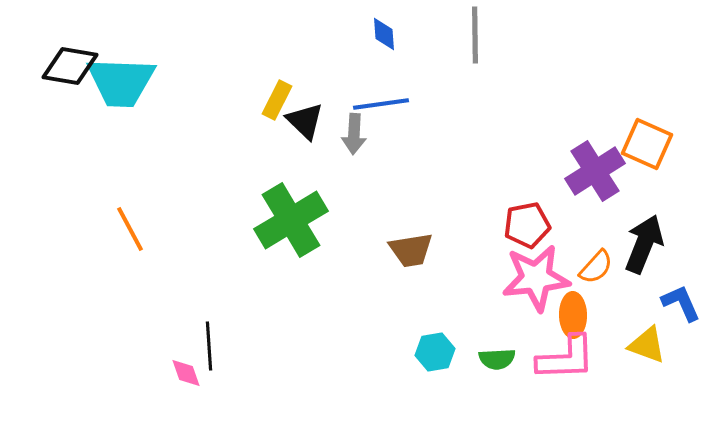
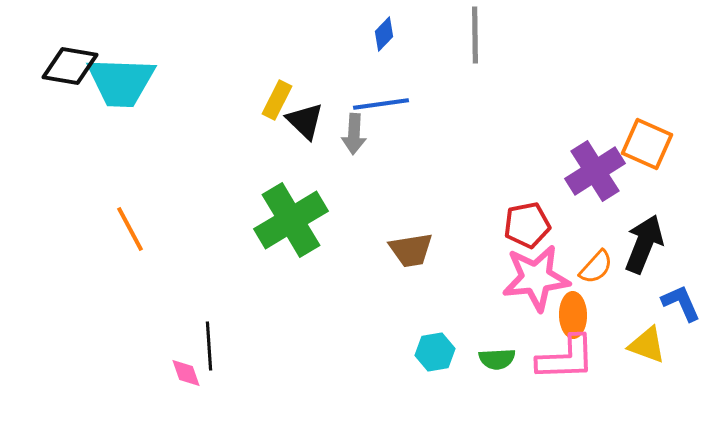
blue diamond: rotated 48 degrees clockwise
